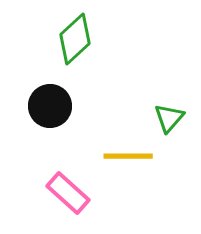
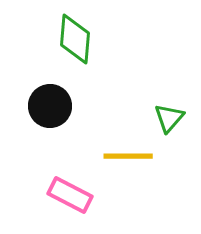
green diamond: rotated 42 degrees counterclockwise
pink rectangle: moved 2 px right, 2 px down; rotated 15 degrees counterclockwise
